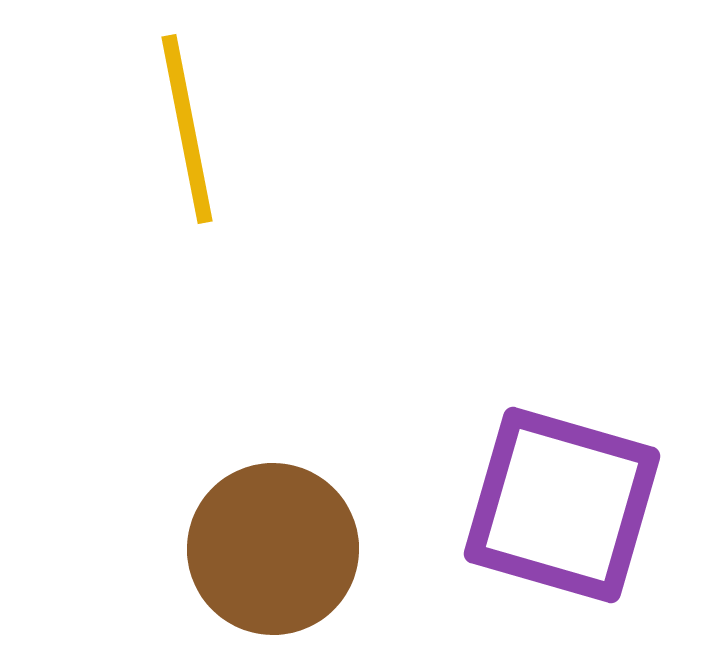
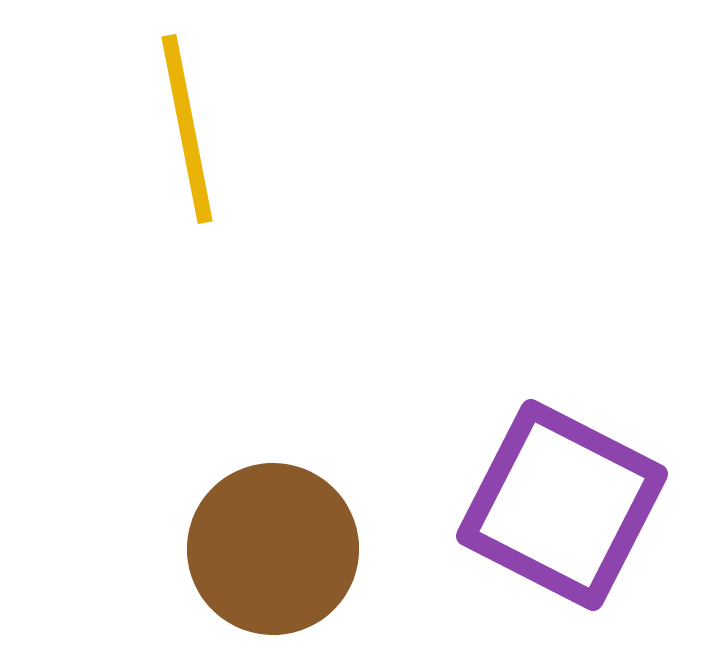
purple square: rotated 11 degrees clockwise
